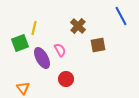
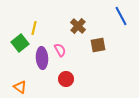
green square: rotated 18 degrees counterclockwise
purple ellipse: rotated 25 degrees clockwise
orange triangle: moved 3 px left, 1 px up; rotated 16 degrees counterclockwise
